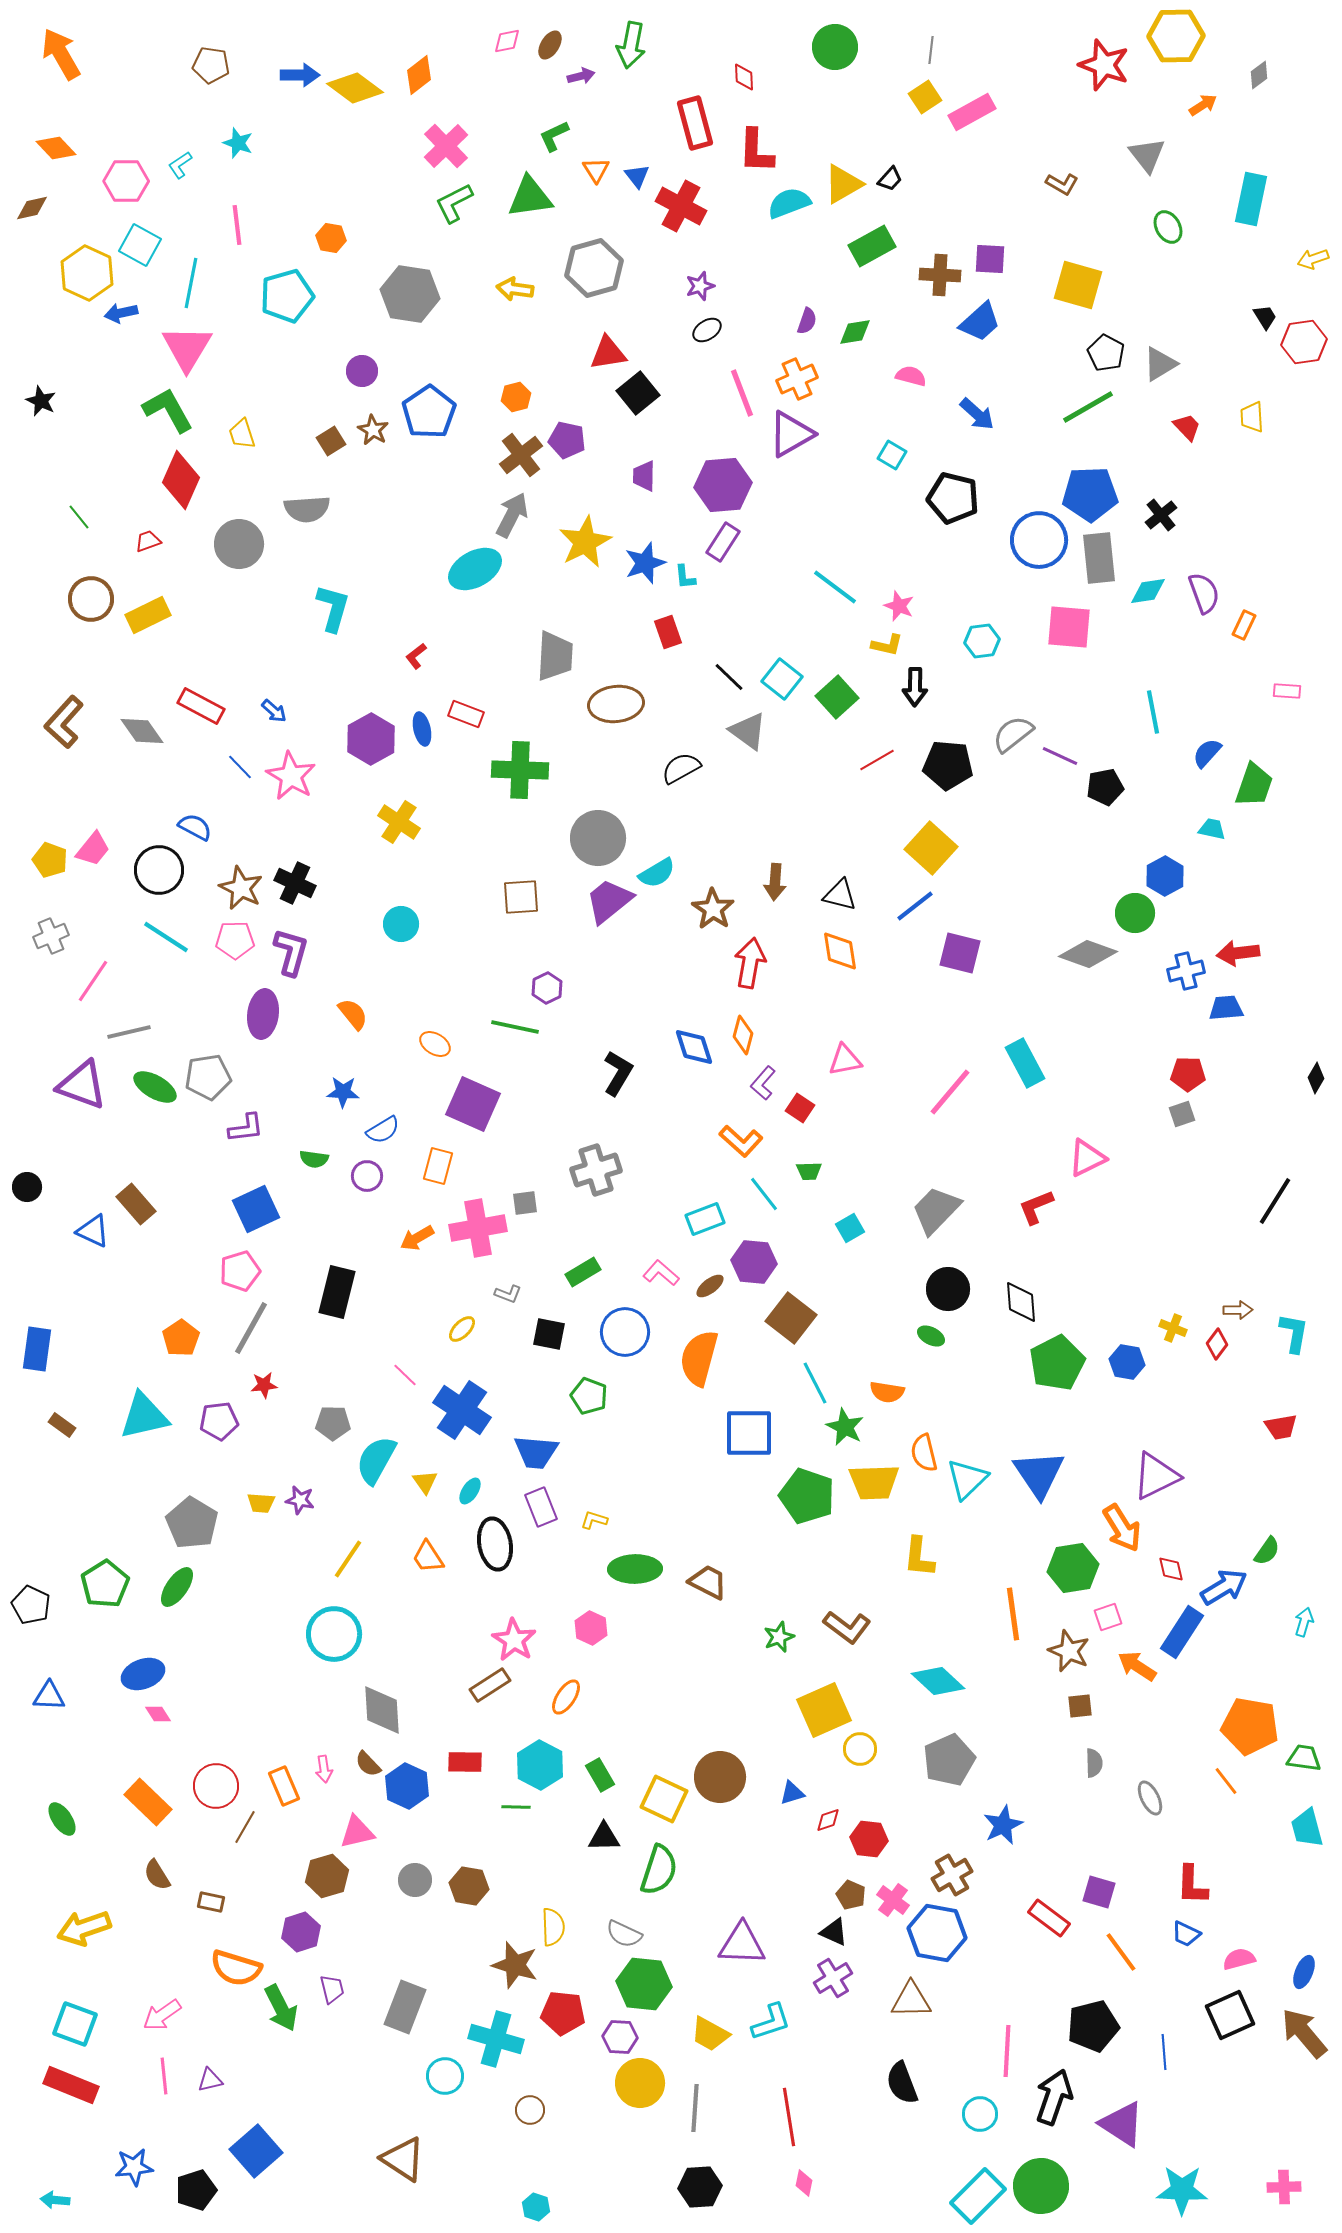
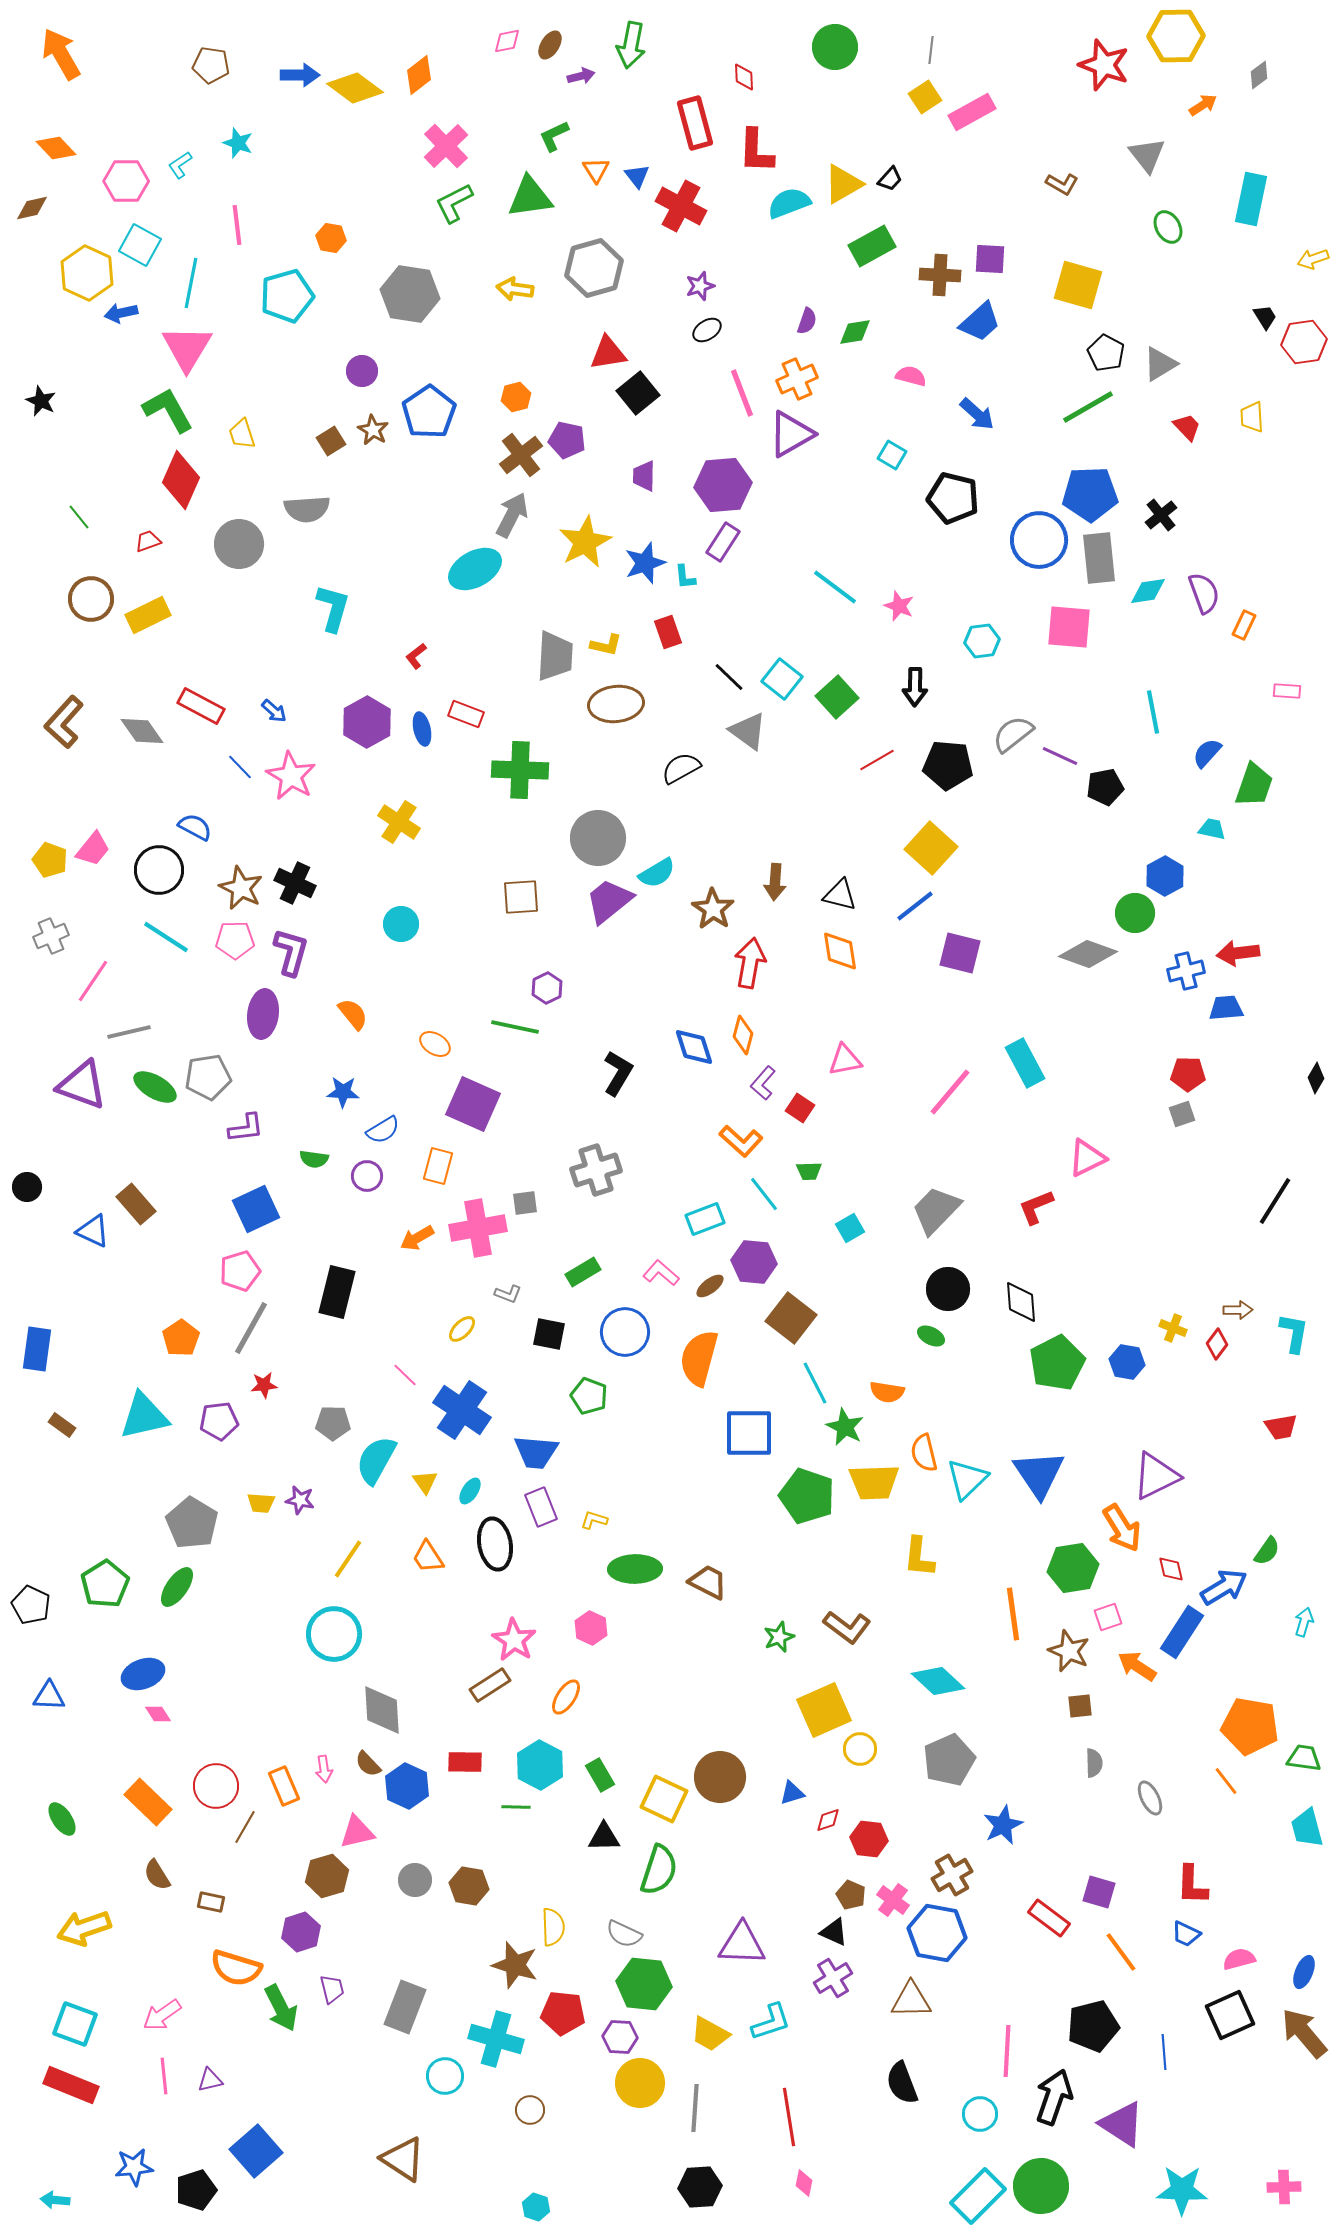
yellow L-shape at (887, 645): moved 281 px left
purple hexagon at (371, 739): moved 4 px left, 17 px up
